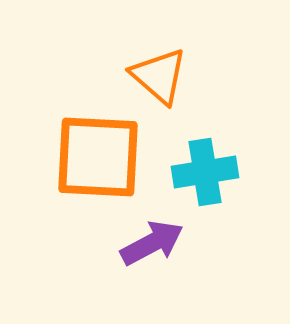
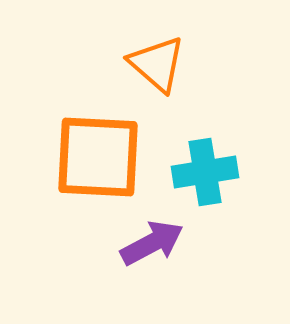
orange triangle: moved 2 px left, 12 px up
